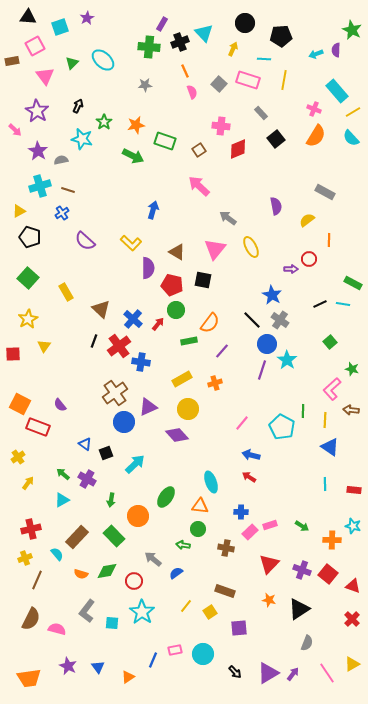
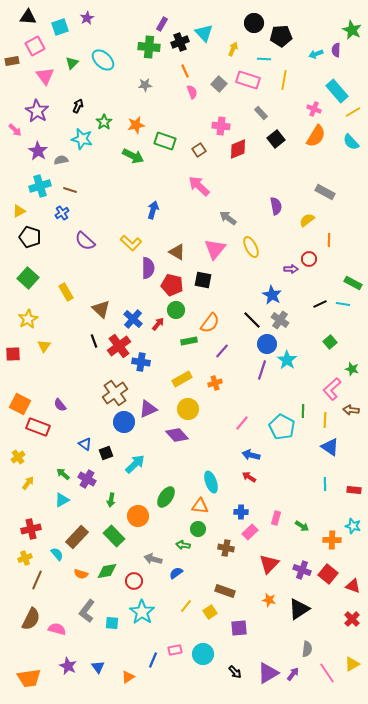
black circle at (245, 23): moved 9 px right
cyan semicircle at (351, 138): moved 4 px down
brown line at (68, 190): moved 2 px right
black line at (94, 341): rotated 40 degrees counterclockwise
purple triangle at (148, 407): moved 2 px down
pink rectangle at (270, 525): moved 6 px right, 7 px up; rotated 56 degrees counterclockwise
gray arrow at (153, 559): rotated 24 degrees counterclockwise
gray semicircle at (307, 643): moved 6 px down; rotated 14 degrees counterclockwise
